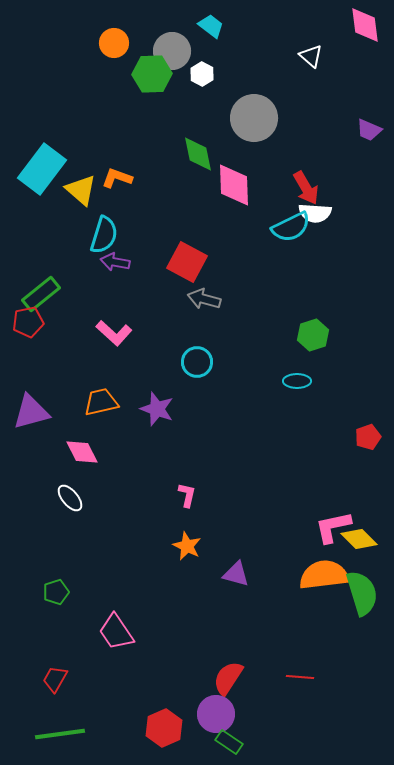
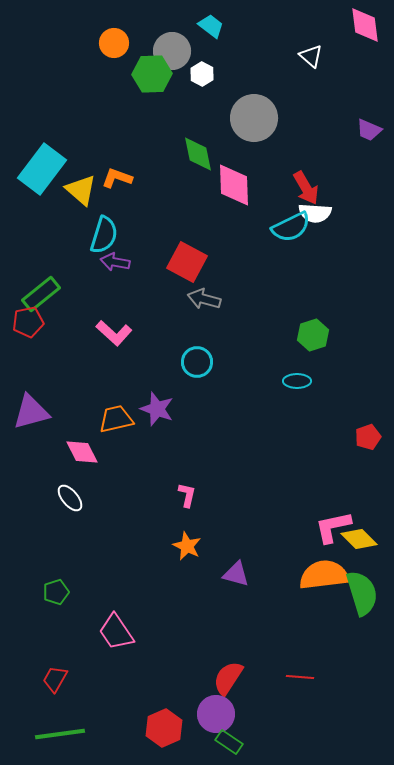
orange trapezoid at (101, 402): moved 15 px right, 17 px down
